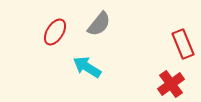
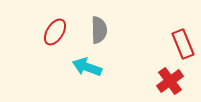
gray semicircle: moved 6 px down; rotated 40 degrees counterclockwise
cyan arrow: rotated 12 degrees counterclockwise
red cross: moved 1 px left, 3 px up
